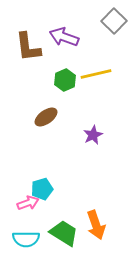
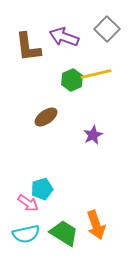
gray square: moved 7 px left, 8 px down
green hexagon: moved 7 px right
pink arrow: rotated 55 degrees clockwise
cyan semicircle: moved 5 px up; rotated 12 degrees counterclockwise
